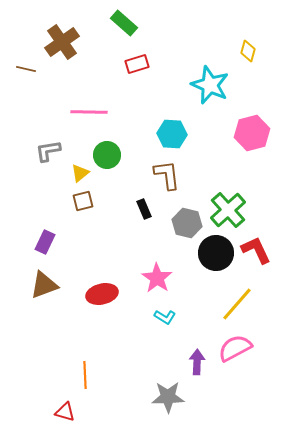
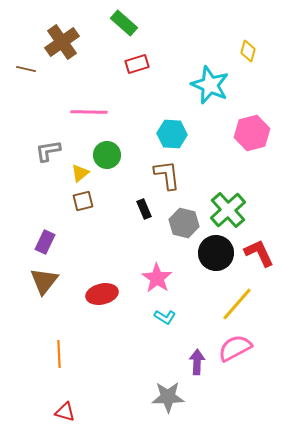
gray hexagon: moved 3 px left
red L-shape: moved 3 px right, 3 px down
brown triangle: moved 4 px up; rotated 32 degrees counterclockwise
orange line: moved 26 px left, 21 px up
